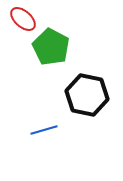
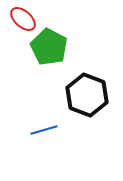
green pentagon: moved 2 px left
black hexagon: rotated 9 degrees clockwise
